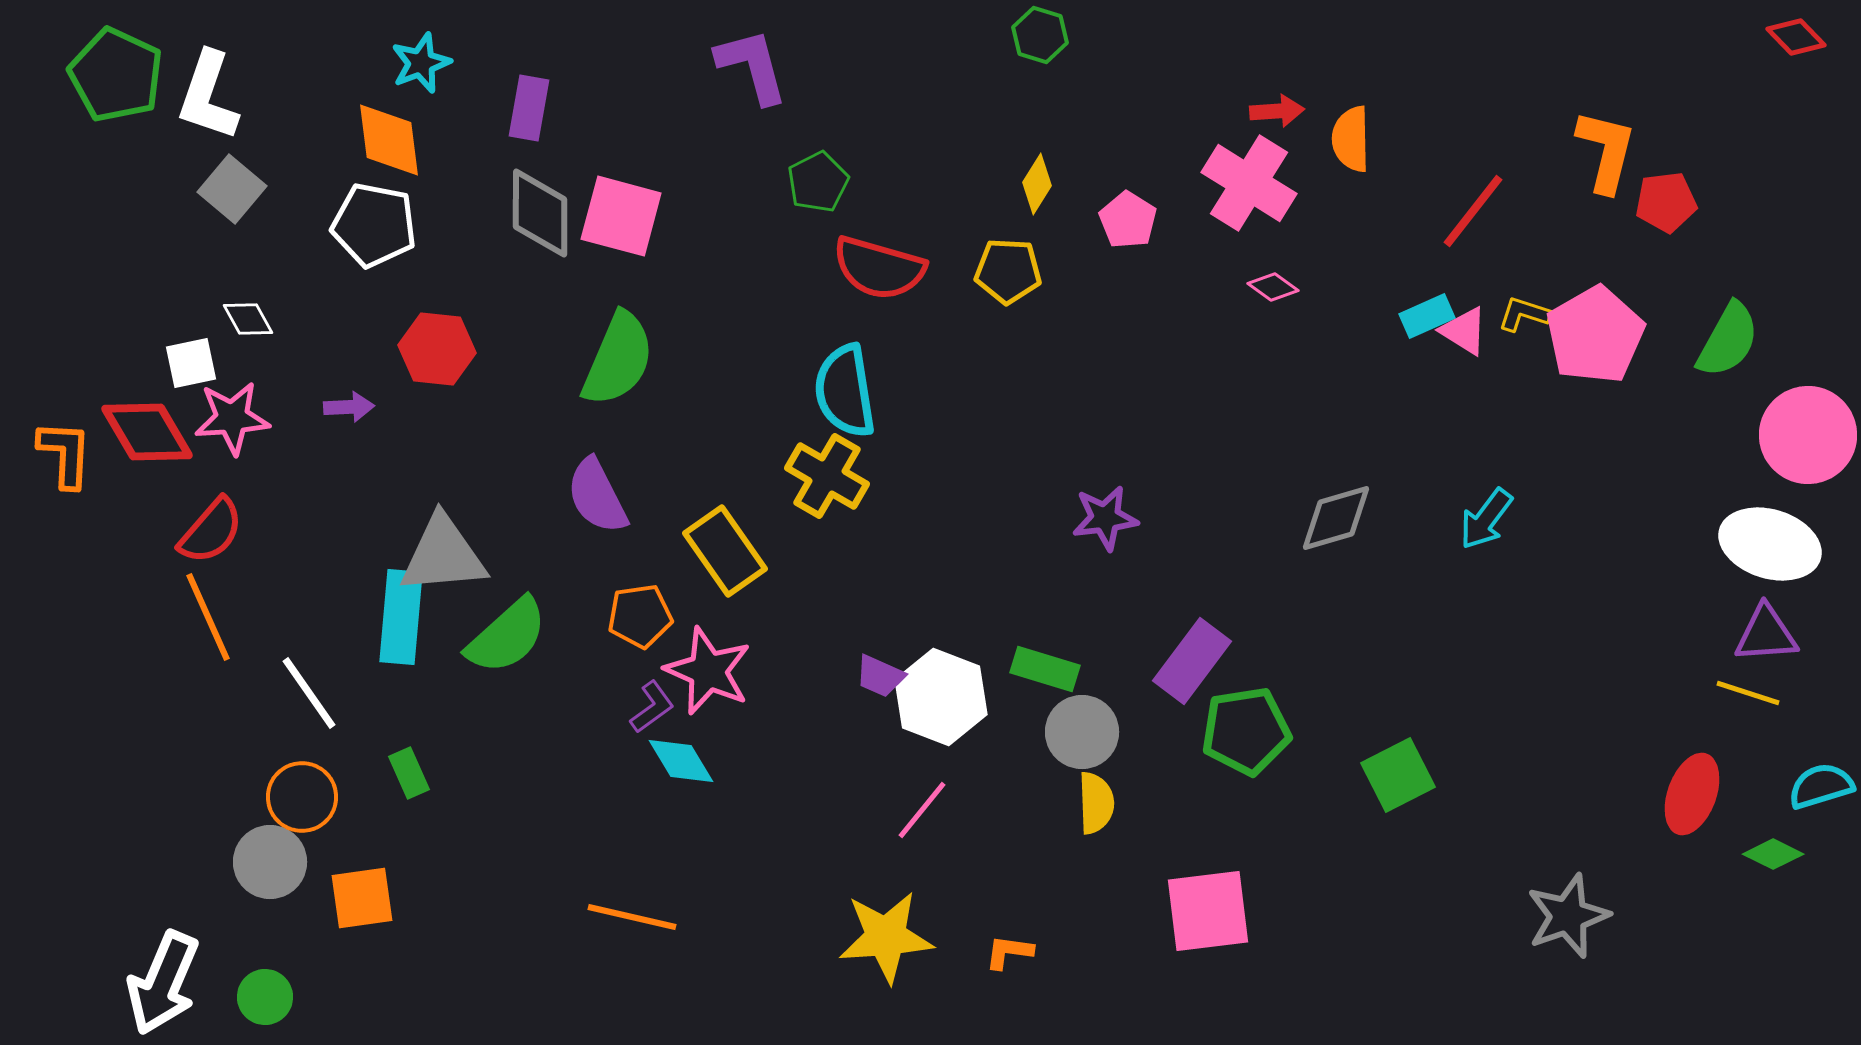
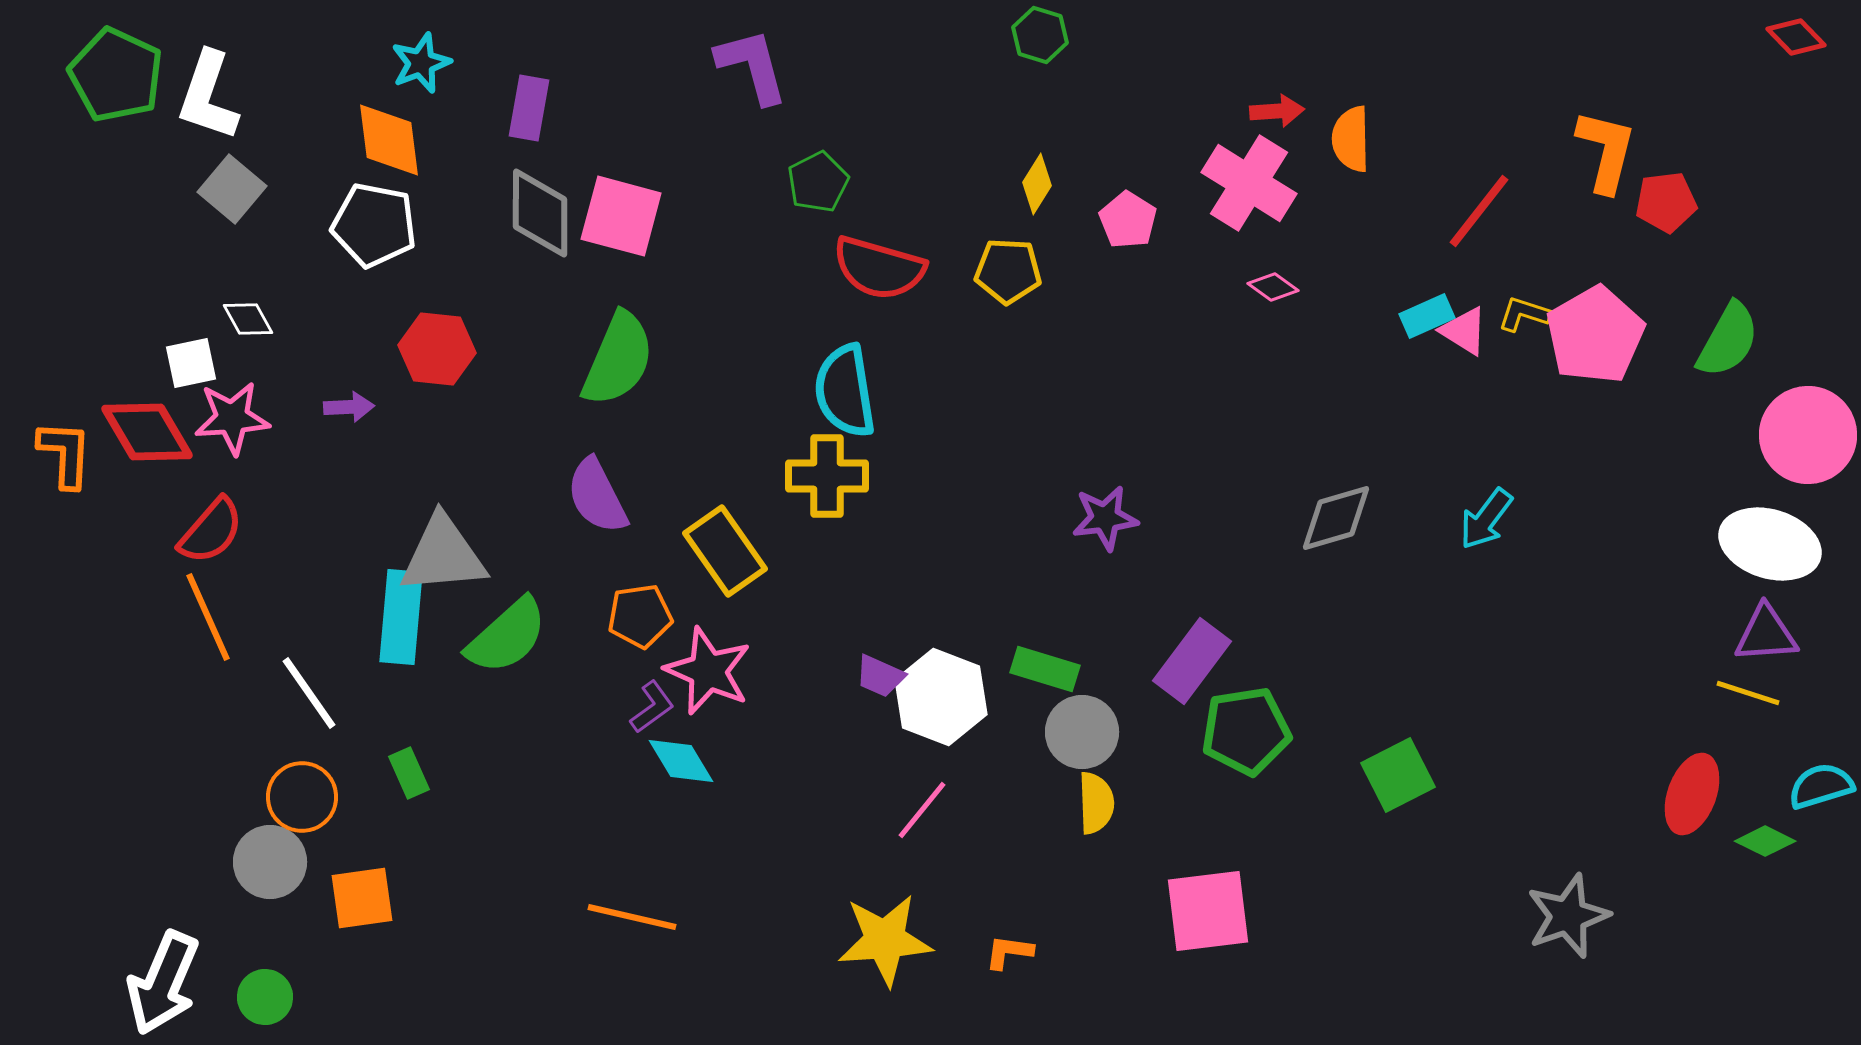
red line at (1473, 211): moved 6 px right
yellow cross at (827, 476): rotated 30 degrees counterclockwise
green diamond at (1773, 854): moved 8 px left, 13 px up
yellow star at (886, 937): moved 1 px left, 3 px down
